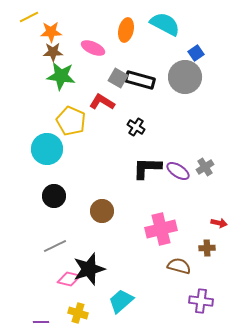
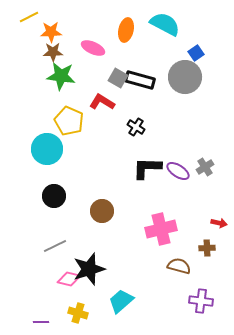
yellow pentagon: moved 2 px left
